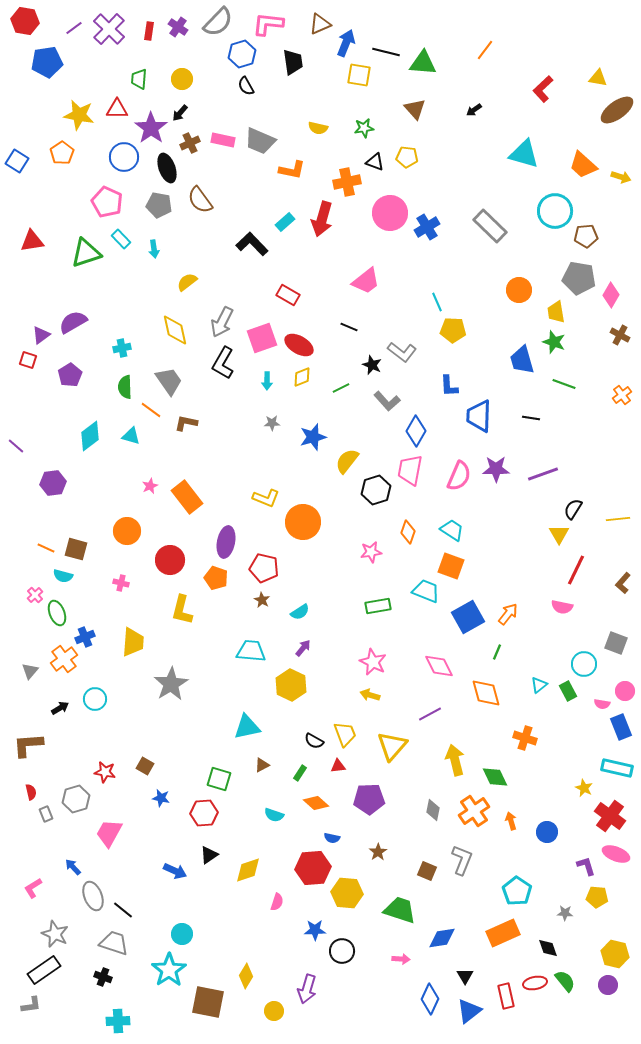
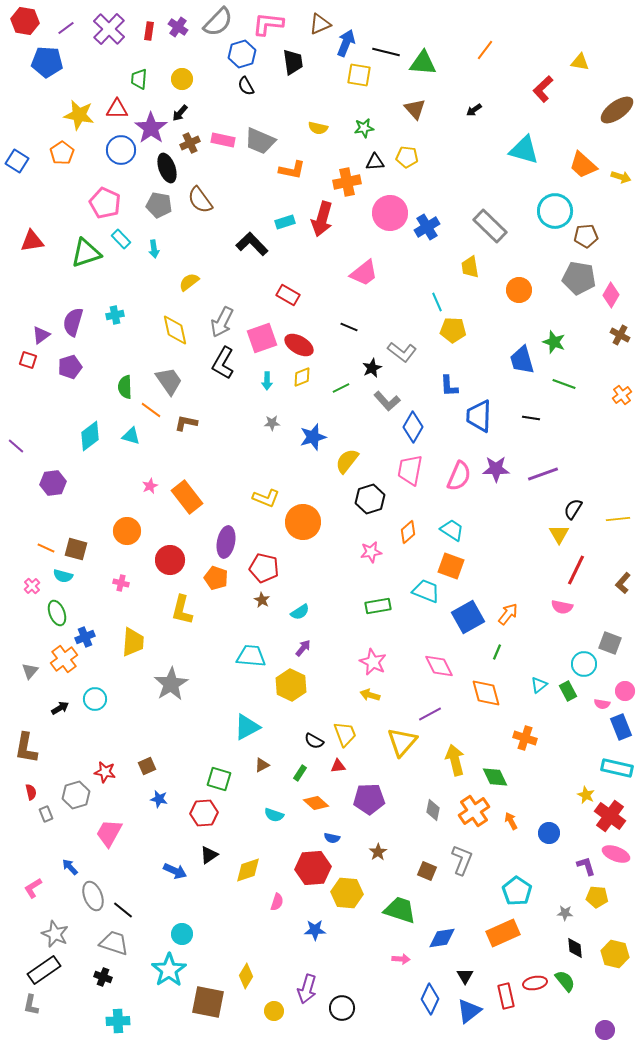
purple line at (74, 28): moved 8 px left
blue pentagon at (47, 62): rotated 12 degrees clockwise
yellow triangle at (598, 78): moved 18 px left, 16 px up
cyan triangle at (524, 154): moved 4 px up
blue circle at (124, 157): moved 3 px left, 7 px up
black triangle at (375, 162): rotated 24 degrees counterclockwise
pink pentagon at (107, 202): moved 2 px left, 1 px down
cyan rectangle at (285, 222): rotated 24 degrees clockwise
pink trapezoid at (366, 281): moved 2 px left, 8 px up
yellow semicircle at (187, 282): moved 2 px right
yellow trapezoid at (556, 312): moved 86 px left, 45 px up
purple semicircle at (73, 322): rotated 44 degrees counterclockwise
cyan cross at (122, 348): moved 7 px left, 33 px up
black star at (372, 365): moved 3 px down; rotated 24 degrees clockwise
purple pentagon at (70, 375): moved 8 px up; rotated 15 degrees clockwise
blue diamond at (416, 431): moved 3 px left, 4 px up
black hexagon at (376, 490): moved 6 px left, 9 px down
orange diamond at (408, 532): rotated 30 degrees clockwise
pink cross at (35, 595): moved 3 px left, 9 px up
gray square at (616, 643): moved 6 px left
cyan trapezoid at (251, 651): moved 5 px down
cyan triangle at (247, 727): rotated 16 degrees counterclockwise
brown L-shape at (28, 745): moved 2 px left, 3 px down; rotated 76 degrees counterclockwise
yellow triangle at (392, 746): moved 10 px right, 4 px up
brown square at (145, 766): moved 2 px right; rotated 36 degrees clockwise
yellow star at (584, 788): moved 2 px right, 7 px down
blue star at (161, 798): moved 2 px left, 1 px down
gray hexagon at (76, 799): moved 4 px up
orange arrow at (511, 821): rotated 12 degrees counterclockwise
blue circle at (547, 832): moved 2 px right, 1 px down
blue arrow at (73, 867): moved 3 px left
black diamond at (548, 948): moved 27 px right; rotated 15 degrees clockwise
black circle at (342, 951): moved 57 px down
purple circle at (608, 985): moved 3 px left, 45 px down
gray L-shape at (31, 1005): rotated 110 degrees clockwise
